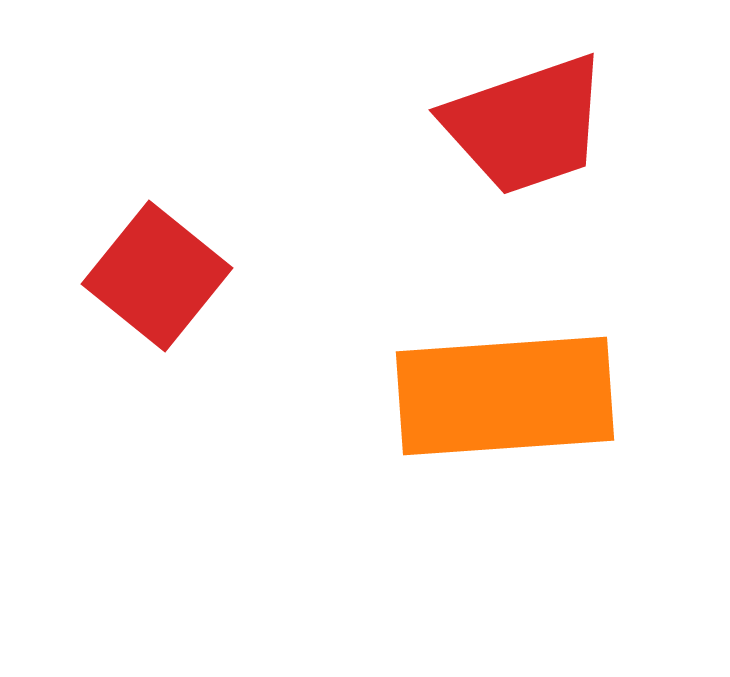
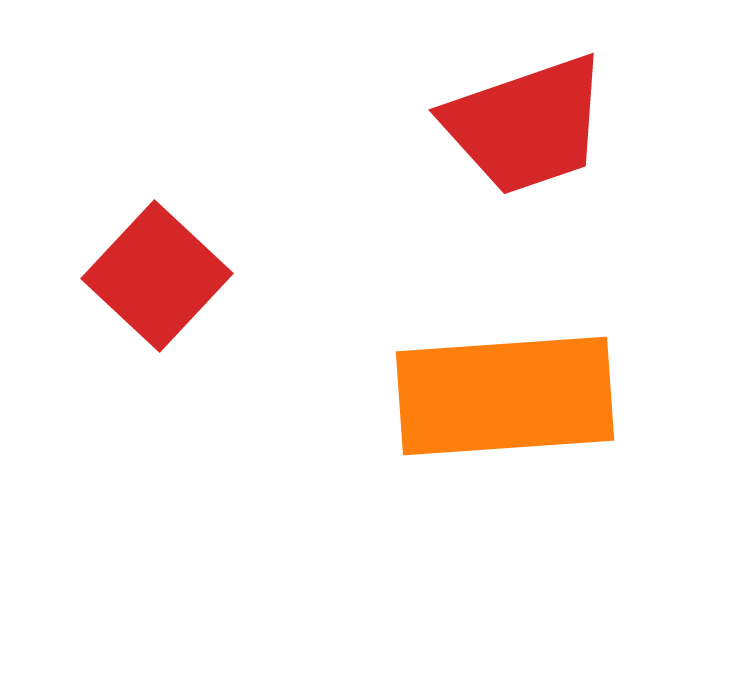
red square: rotated 4 degrees clockwise
